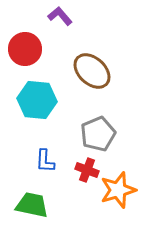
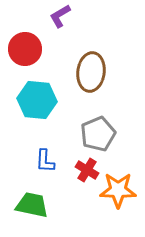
purple L-shape: rotated 80 degrees counterclockwise
brown ellipse: moved 1 px left, 1 px down; rotated 54 degrees clockwise
red cross: rotated 10 degrees clockwise
orange star: rotated 18 degrees clockwise
